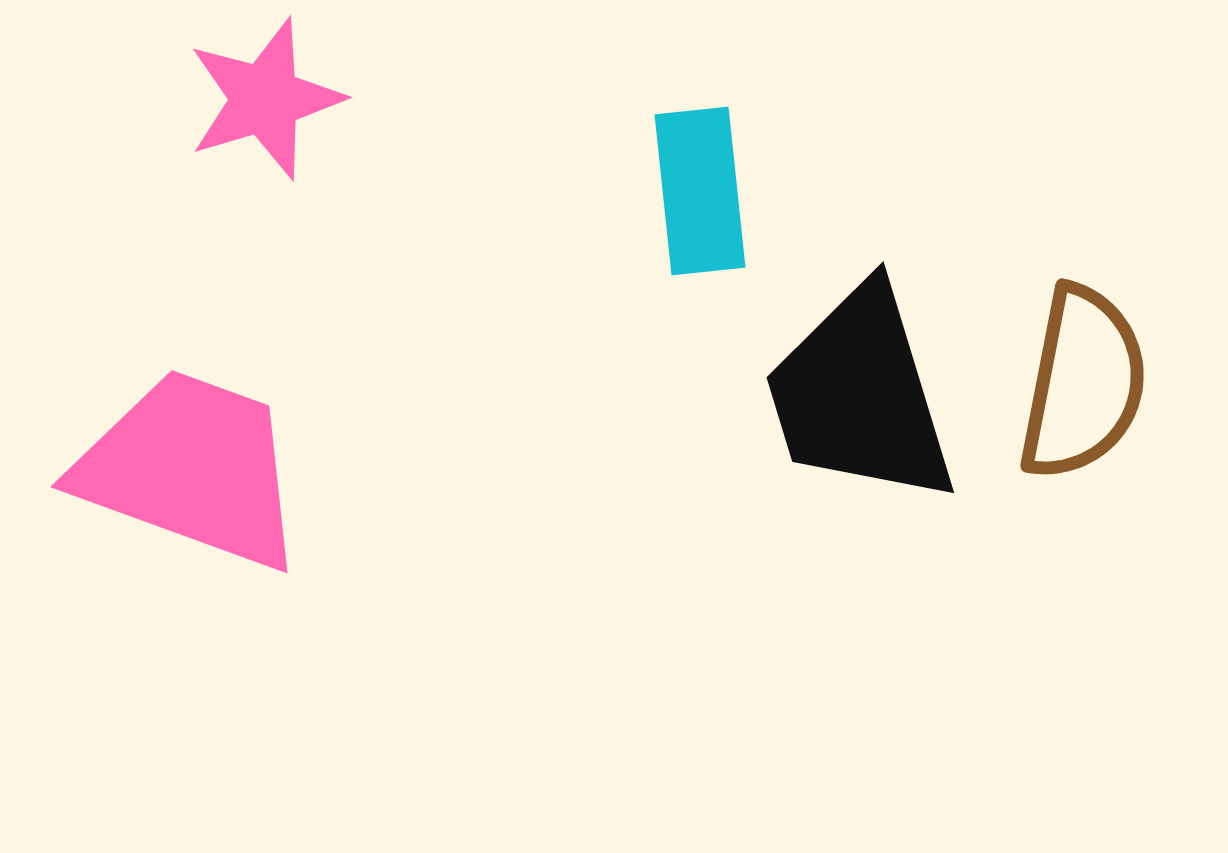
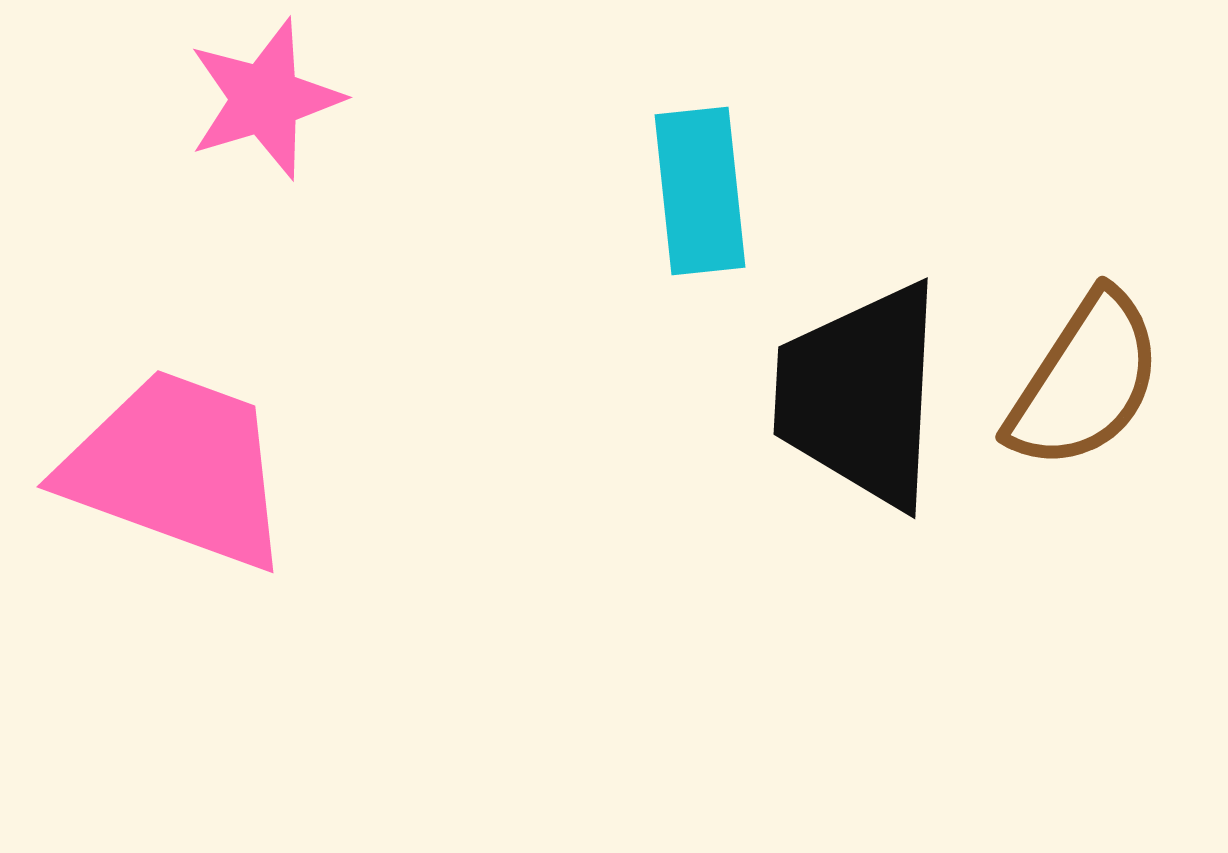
brown semicircle: moved 2 px right, 2 px up; rotated 22 degrees clockwise
black trapezoid: rotated 20 degrees clockwise
pink trapezoid: moved 14 px left
